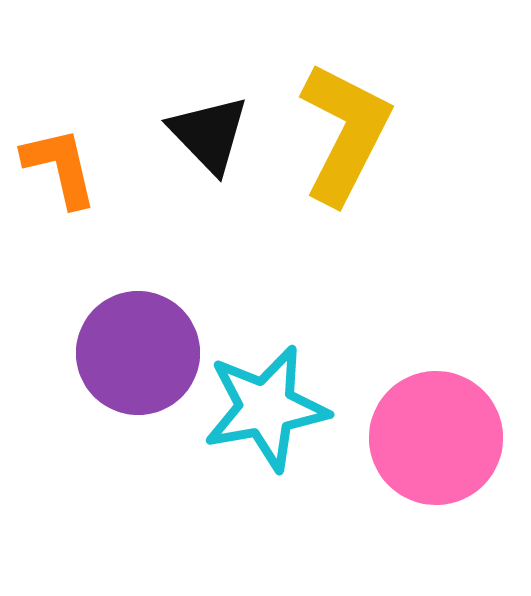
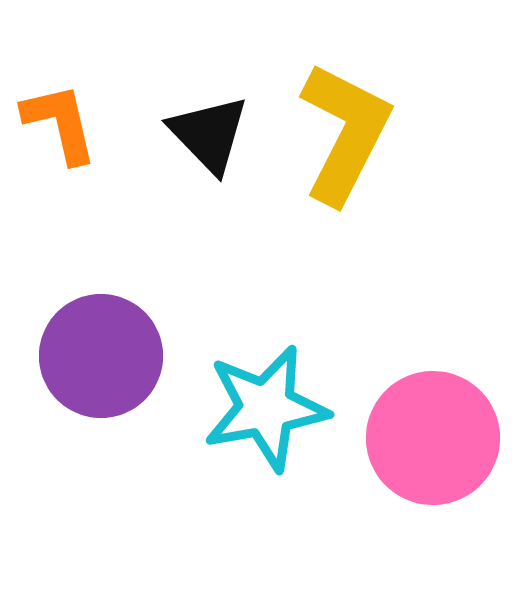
orange L-shape: moved 44 px up
purple circle: moved 37 px left, 3 px down
pink circle: moved 3 px left
